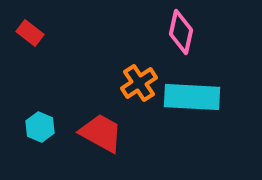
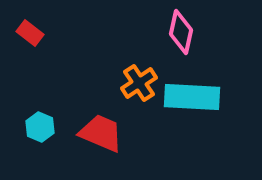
red trapezoid: rotated 6 degrees counterclockwise
